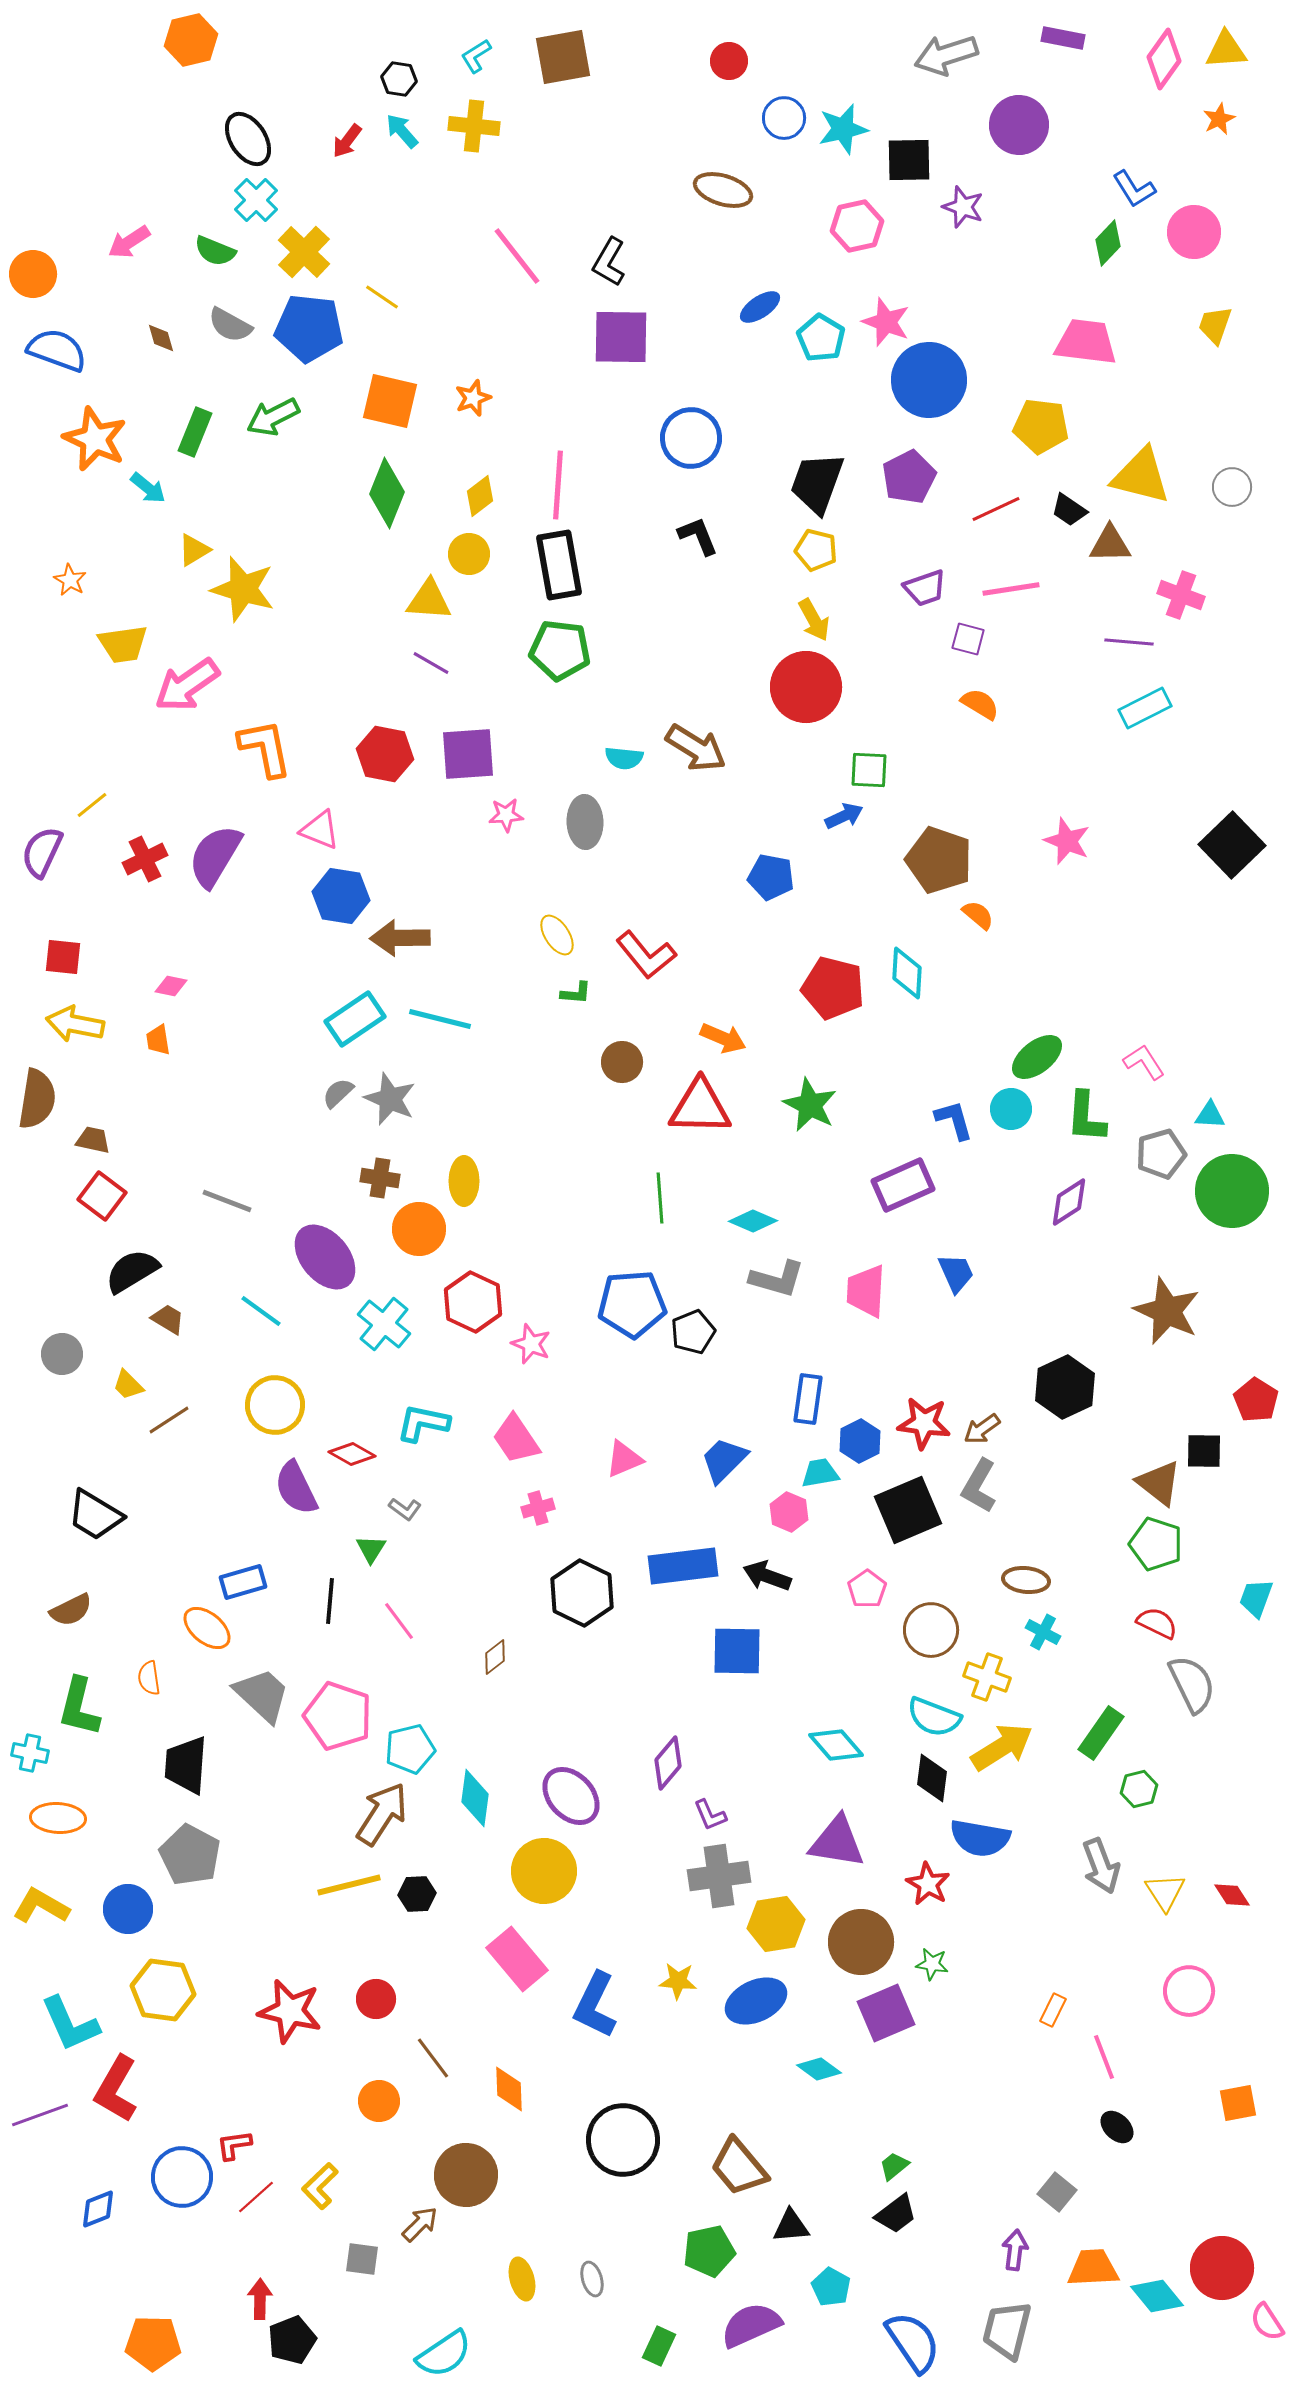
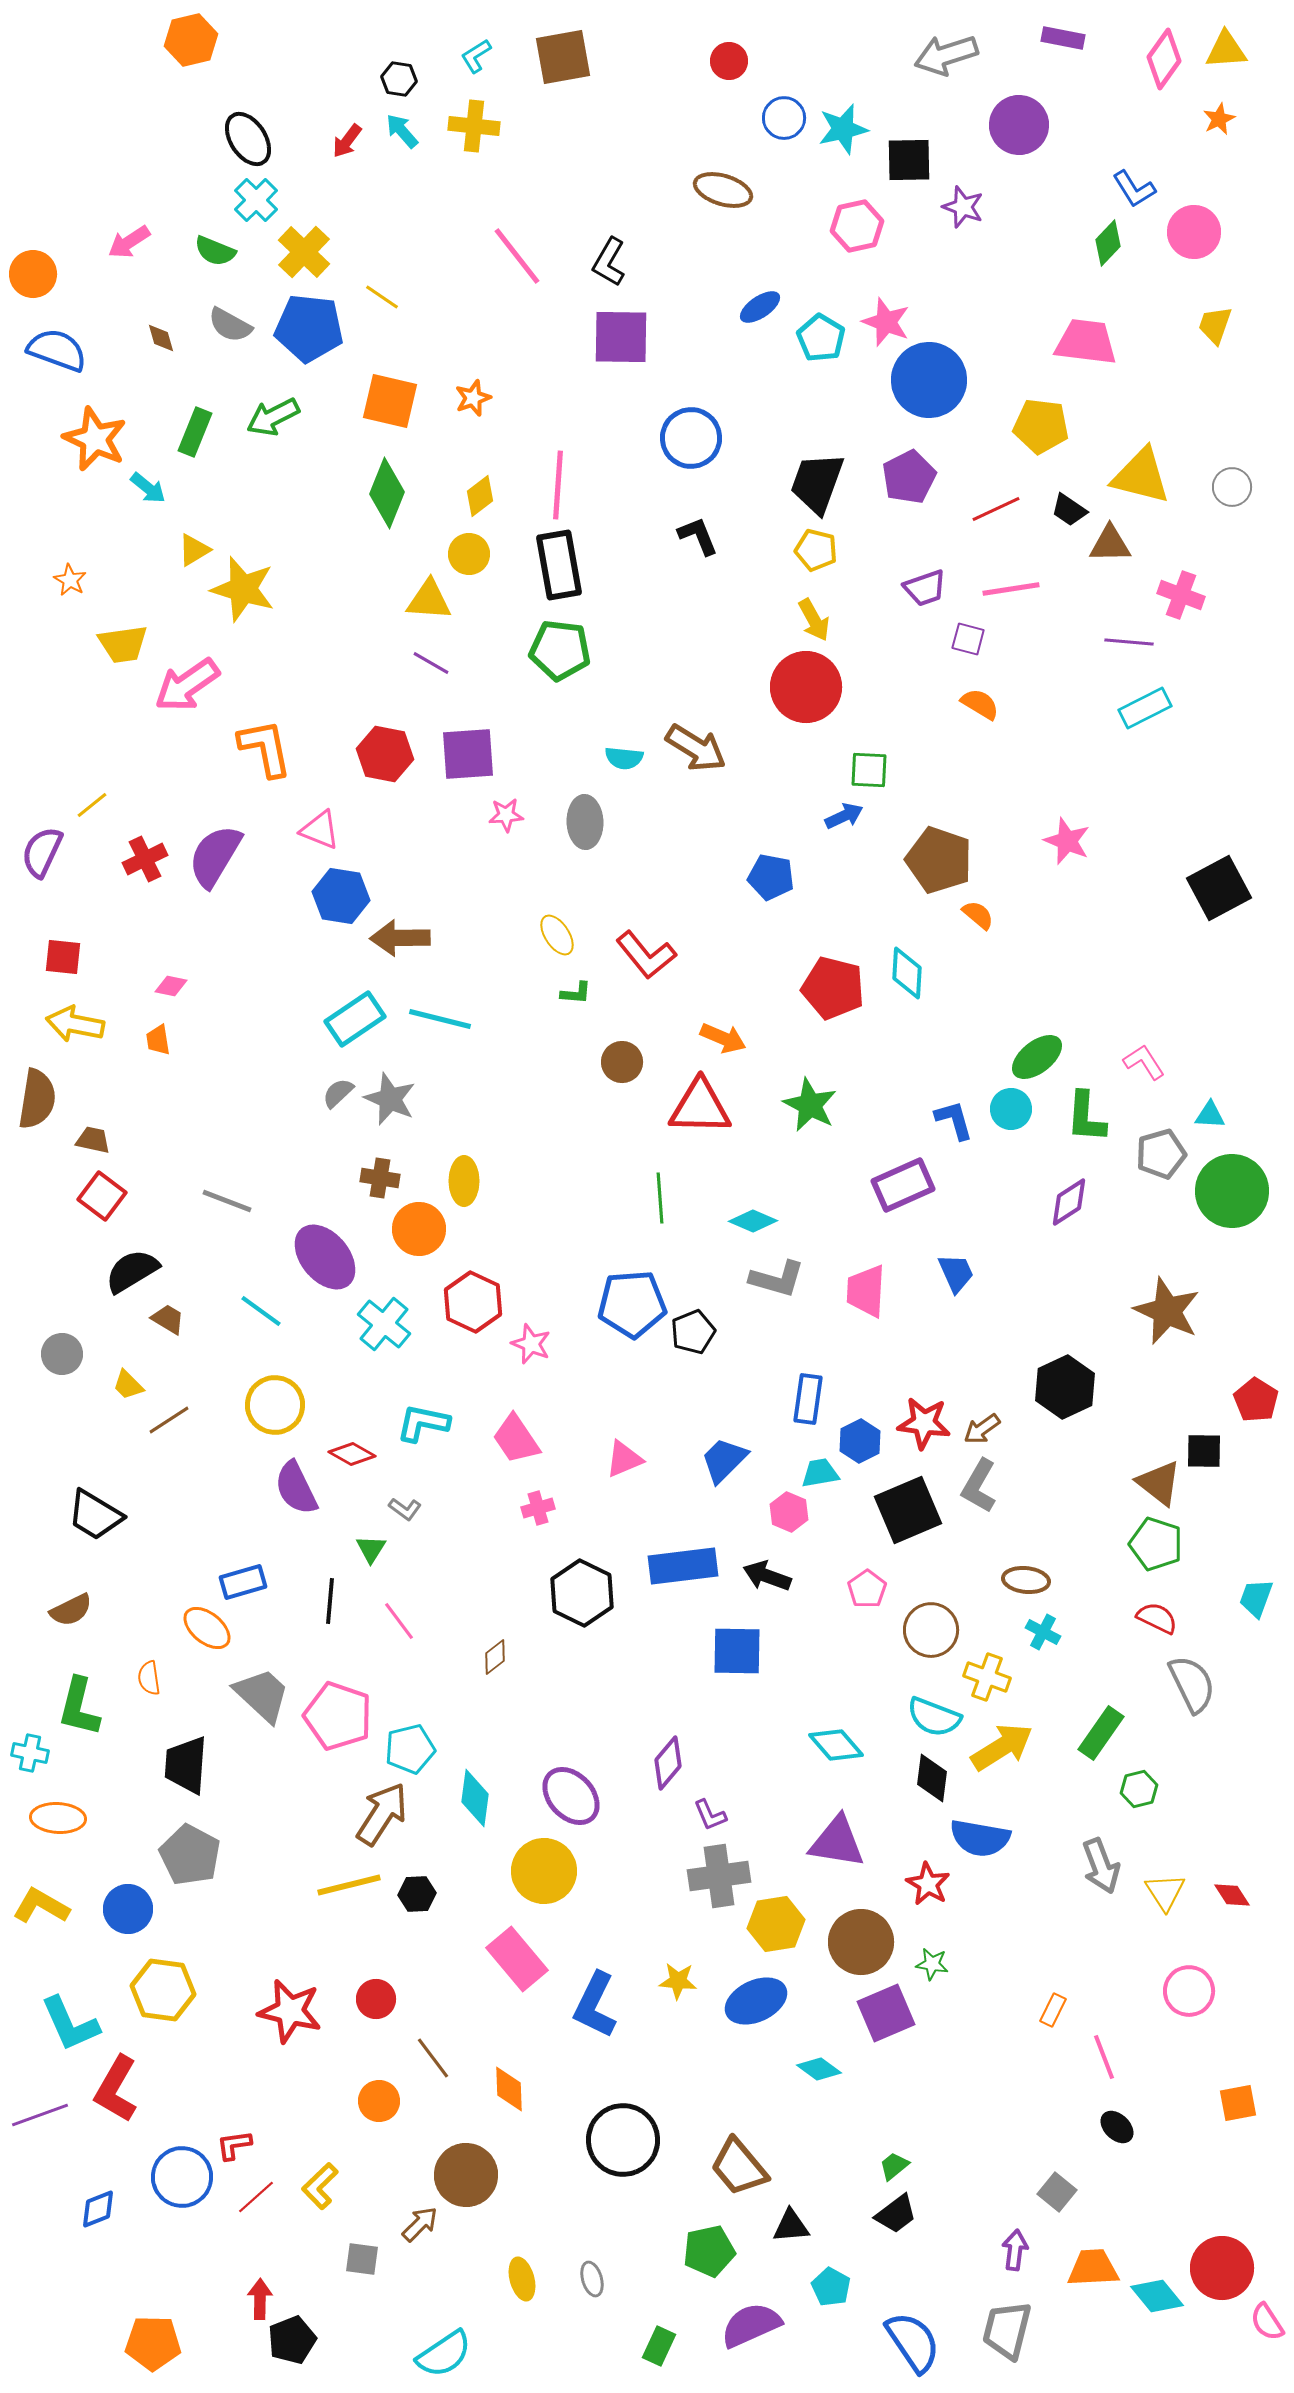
black square at (1232, 845): moved 13 px left, 43 px down; rotated 16 degrees clockwise
red semicircle at (1157, 1623): moved 5 px up
